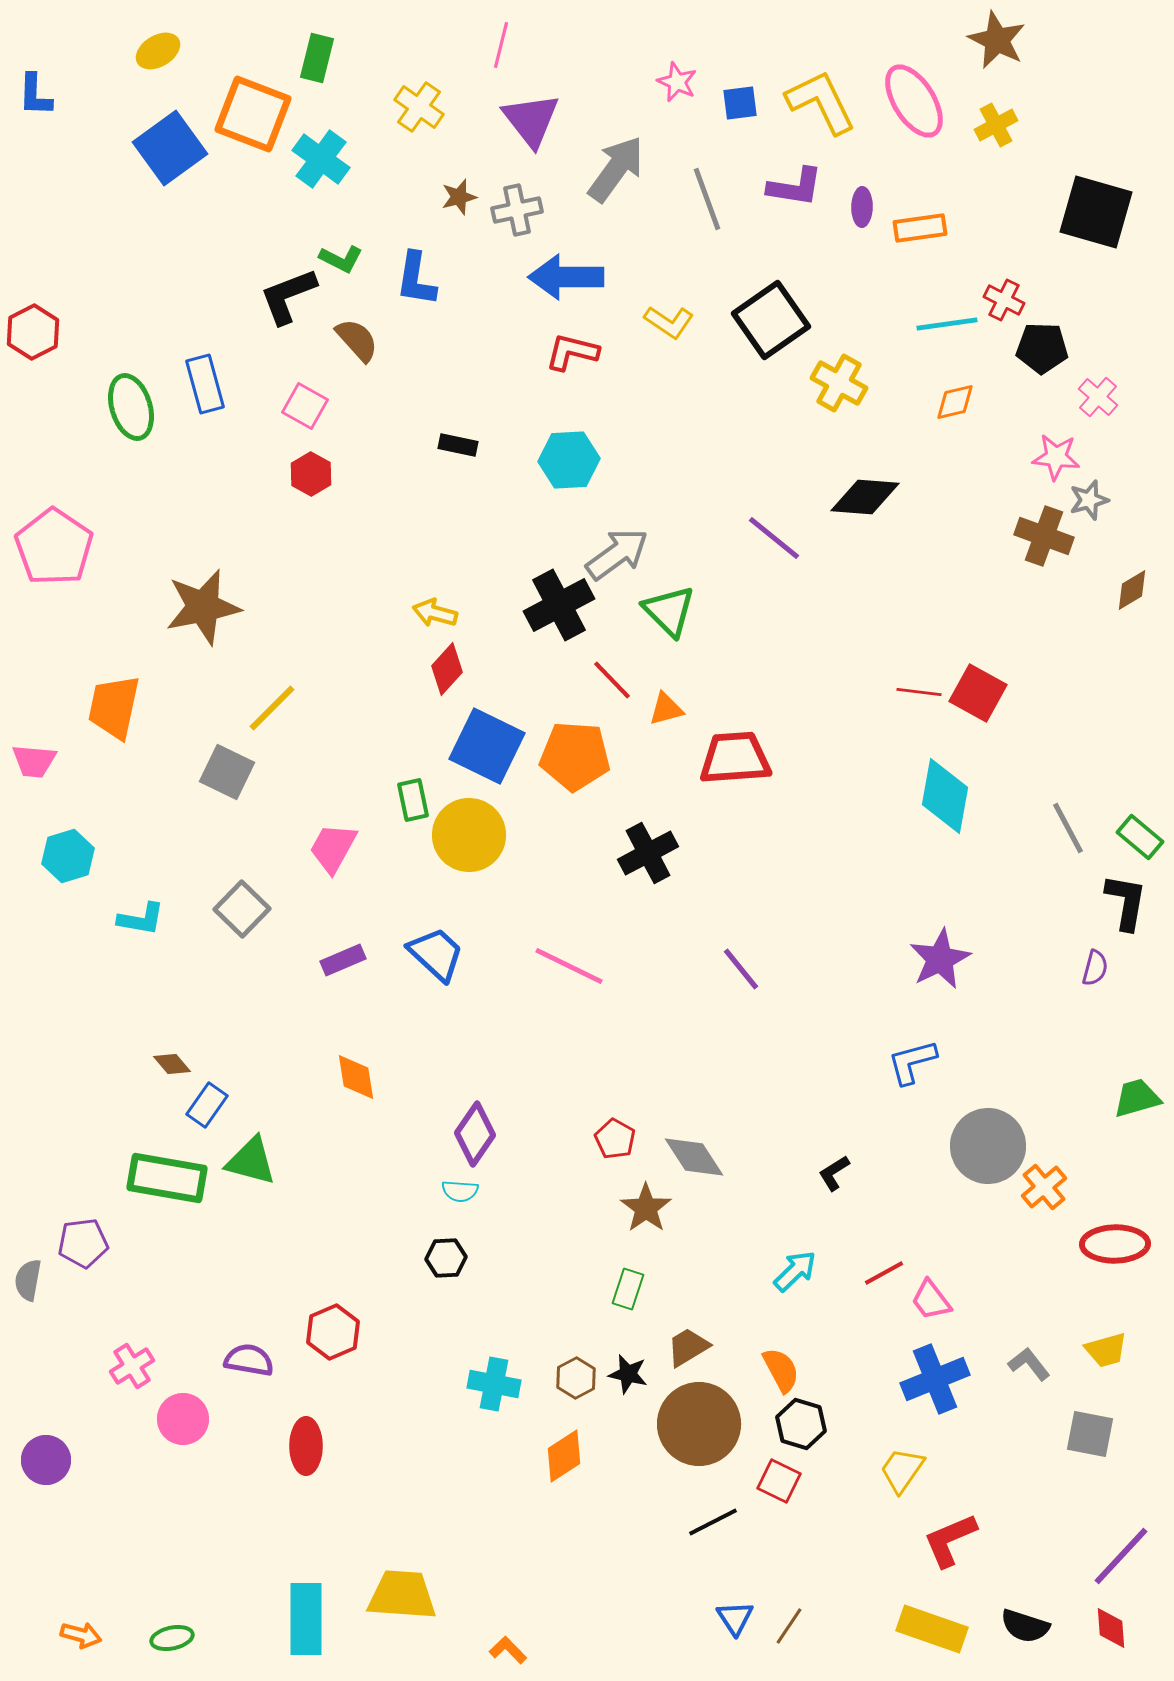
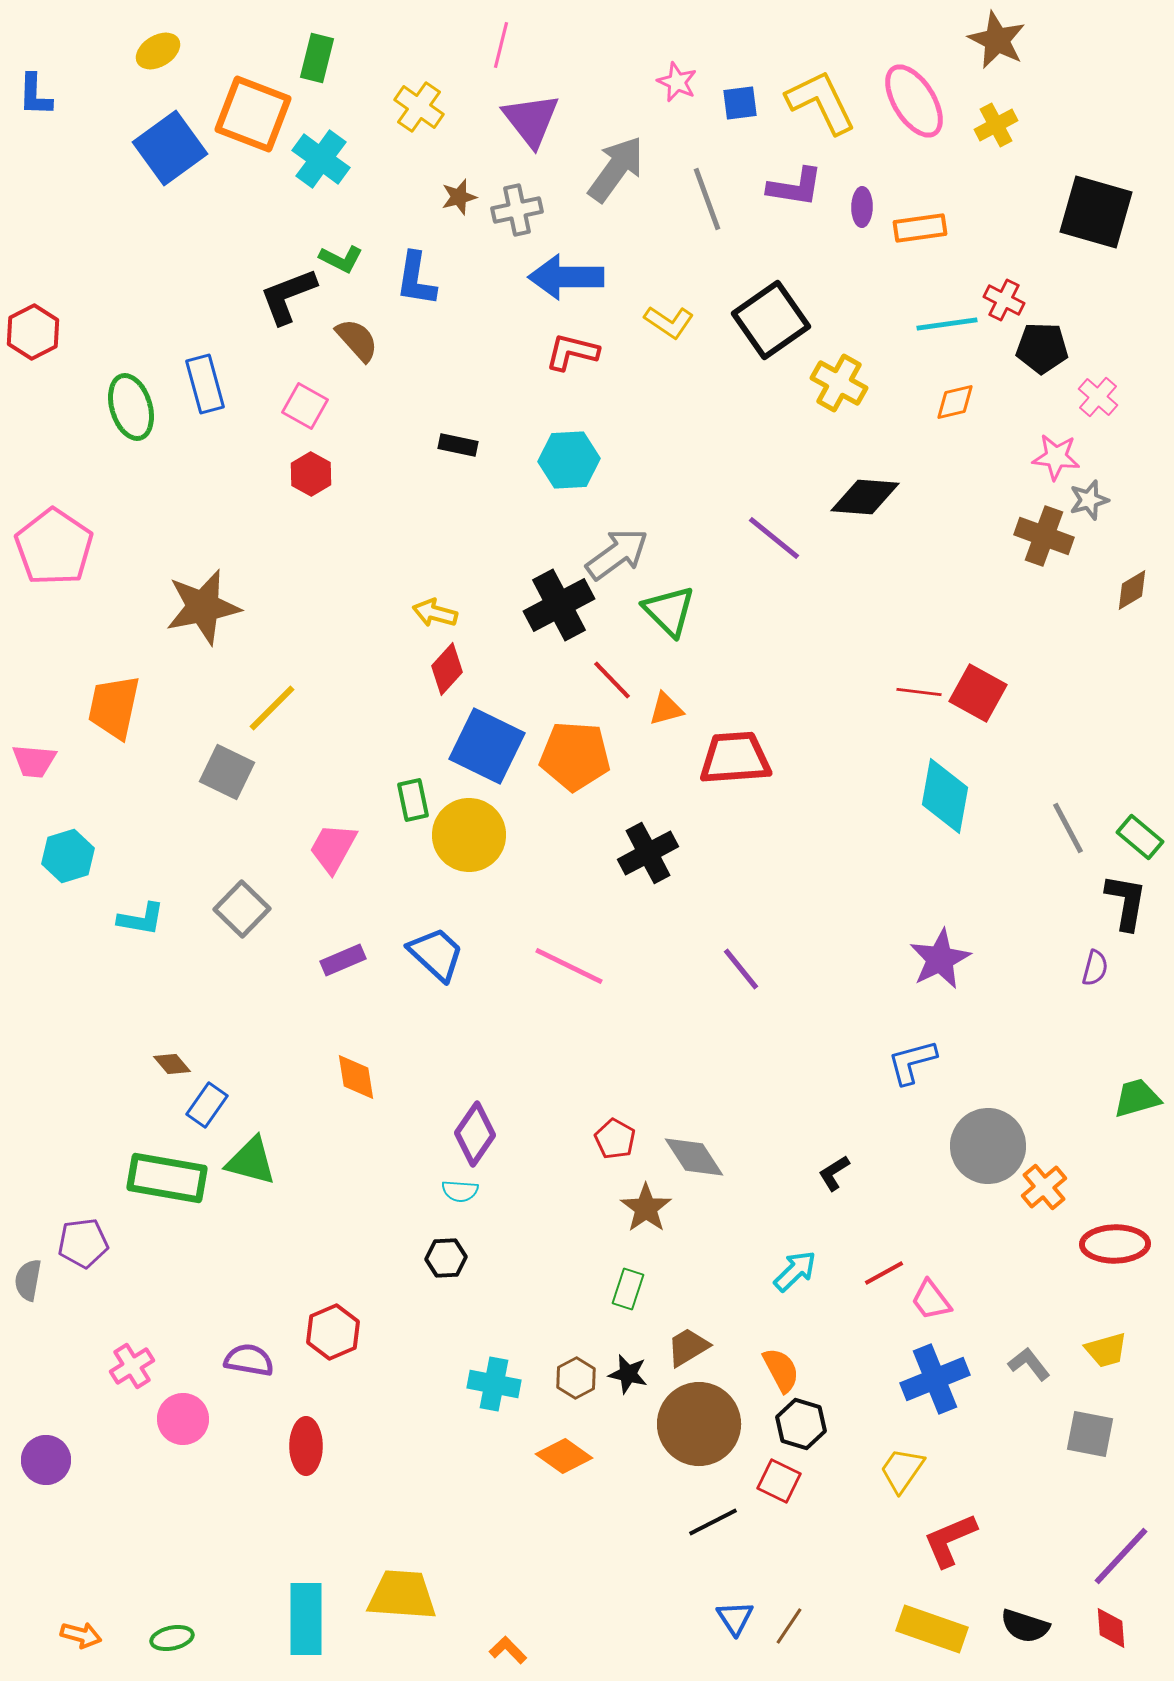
orange diamond at (564, 1456): rotated 68 degrees clockwise
